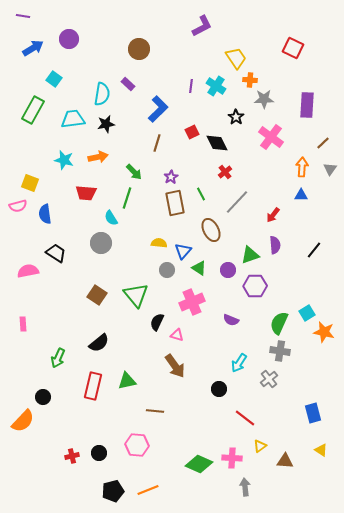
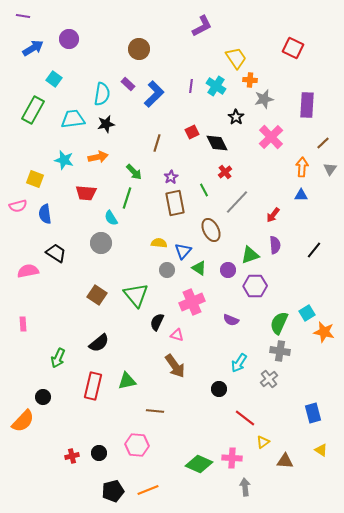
gray star at (264, 99): rotated 12 degrees counterclockwise
blue L-shape at (158, 109): moved 4 px left, 15 px up
pink cross at (271, 137): rotated 10 degrees clockwise
yellow square at (30, 183): moved 5 px right, 4 px up
green line at (201, 194): moved 3 px right, 4 px up
yellow triangle at (260, 446): moved 3 px right, 4 px up
